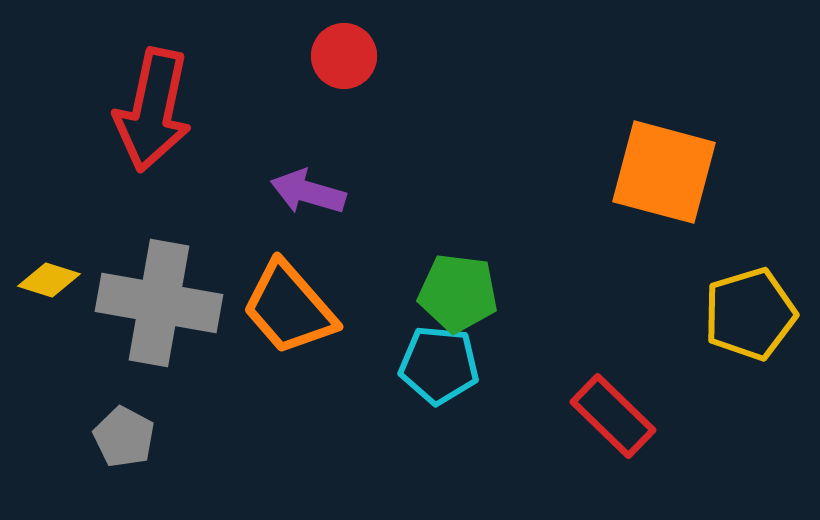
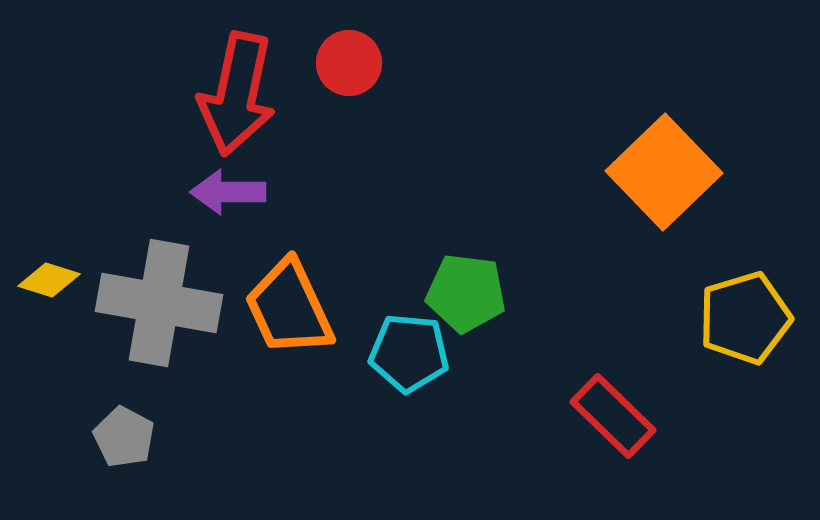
red circle: moved 5 px right, 7 px down
red arrow: moved 84 px right, 16 px up
orange square: rotated 31 degrees clockwise
purple arrow: moved 80 px left; rotated 16 degrees counterclockwise
green pentagon: moved 8 px right
orange trapezoid: rotated 16 degrees clockwise
yellow pentagon: moved 5 px left, 4 px down
cyan pentagon: moved 30 px left, 12 px up
